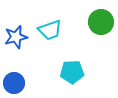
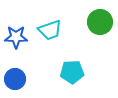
green circle: moved 1 px left
blue star: rotated 15 degrees clockwise
blue circle: moved 1 px right, 4 px up
